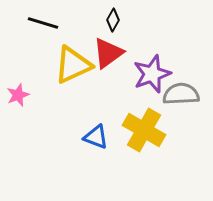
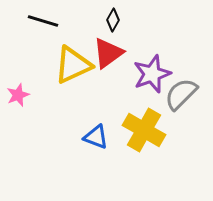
black line: moved 2 px up
gray semicircle: rotated 42 degrees counterclockwise
